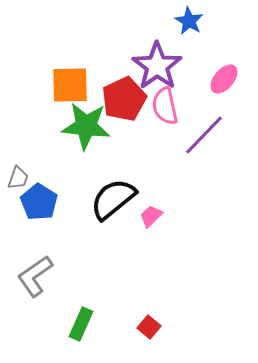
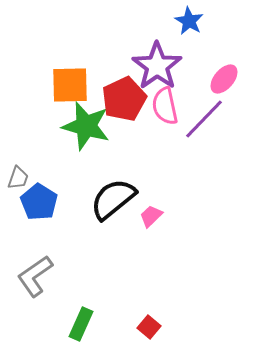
green star: rotated 9 degrees clockwise
purple line: moved 16 px up
